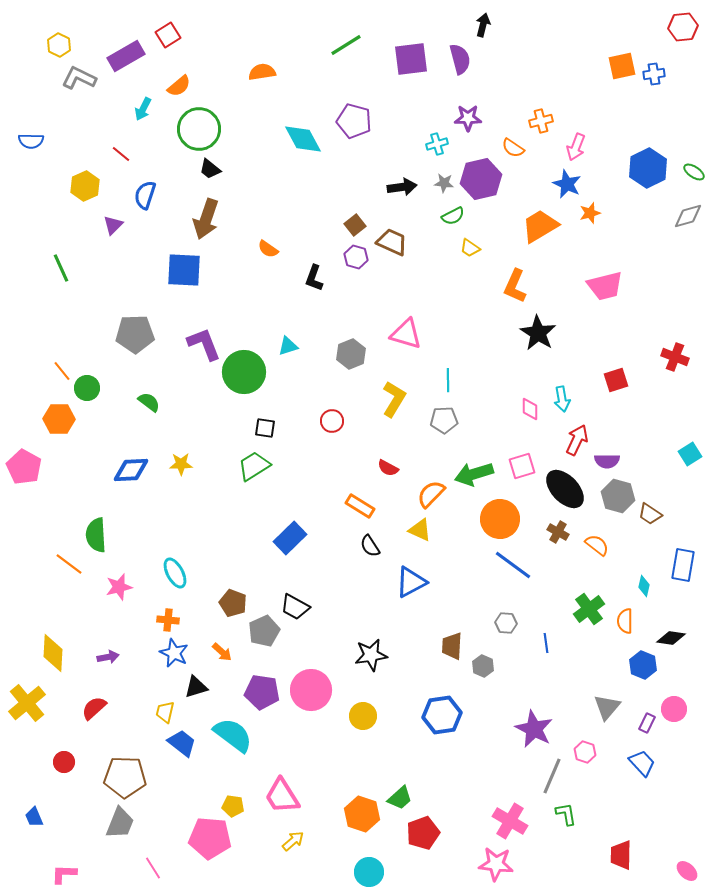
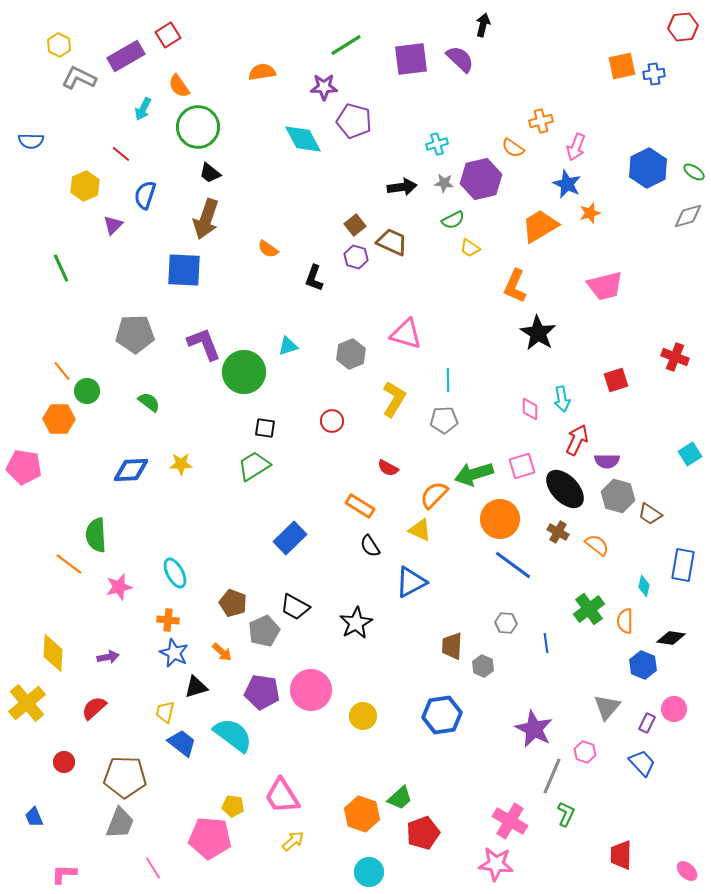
purple semicircle at (460, 59): rotated 32 degrees counterclockwise
orange semicircle at (179, 86): rotated 95 degrees clockwise
purple star at (468, 118): moved 144 px left, 31 px up
green circle at (199, 129): moved 1 px left, 2 px up
black trapezoid at (210, 169): moved 4 px down
green semicircle at (453, 216): moved 4 px down
green circle at (87, 388): moved 3 px down
pink pentagon at (24, 467): rotated 20 degrees counterclockwise
orange semicircle at (431, 494): moved 3 px right, 1 px down
black star at (371, 655): moved 15 px left, 32 px up; rotated 20 degrees counterclockwise
green L-shape at (566, 814): rotated 35 degrees clockwise
